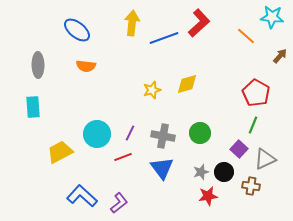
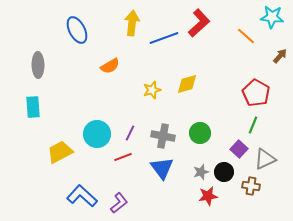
blue ellipse: rotated 24 degrees clockwise
orange semicircle: moved 24 px right; rotated 36 degrees counterclockwise
